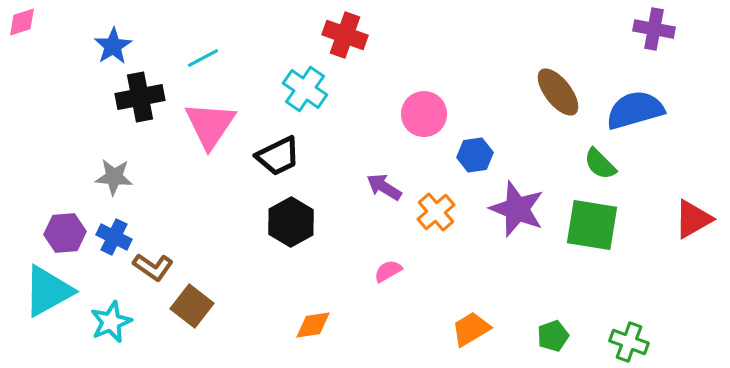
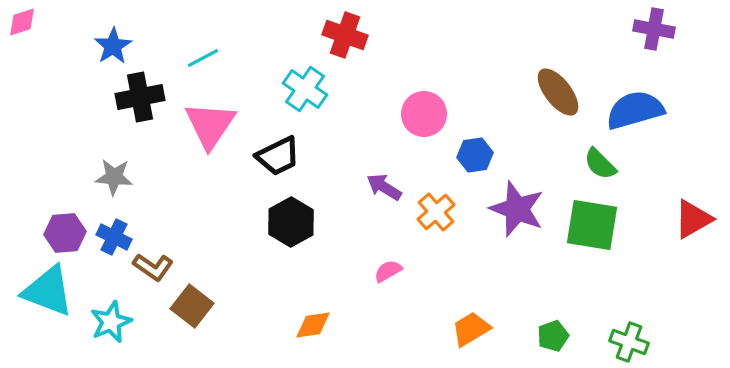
cyan triangle: rotated 50 degrees clockwise
